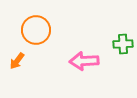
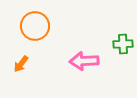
orange circle: moved 1 px left, 4 px up
orange arrow: moved 4 px right, 3 px down
